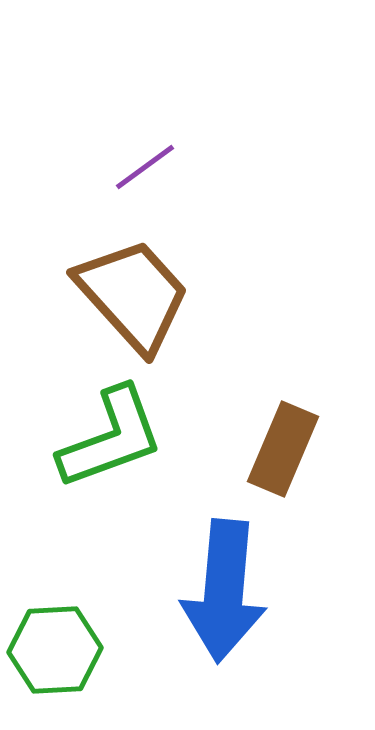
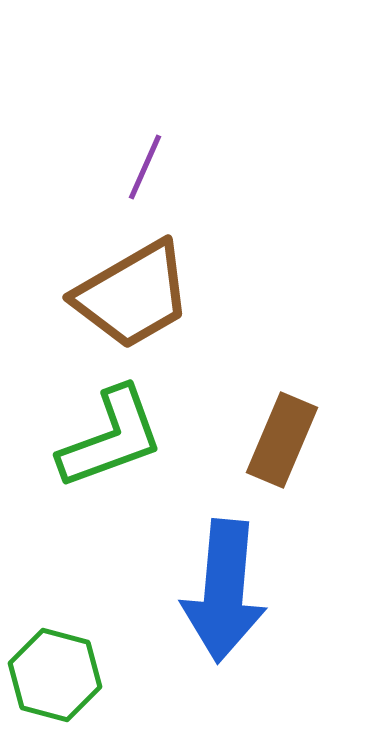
purple line: rotated 30 degrees counterclockwise
brown trapezoid: rotated 102 degrees clockwise
brown rectangle: moved 1 px left, 9 px up
green hexagon: moved 25 px down; rotated 18 degrees clockwise
